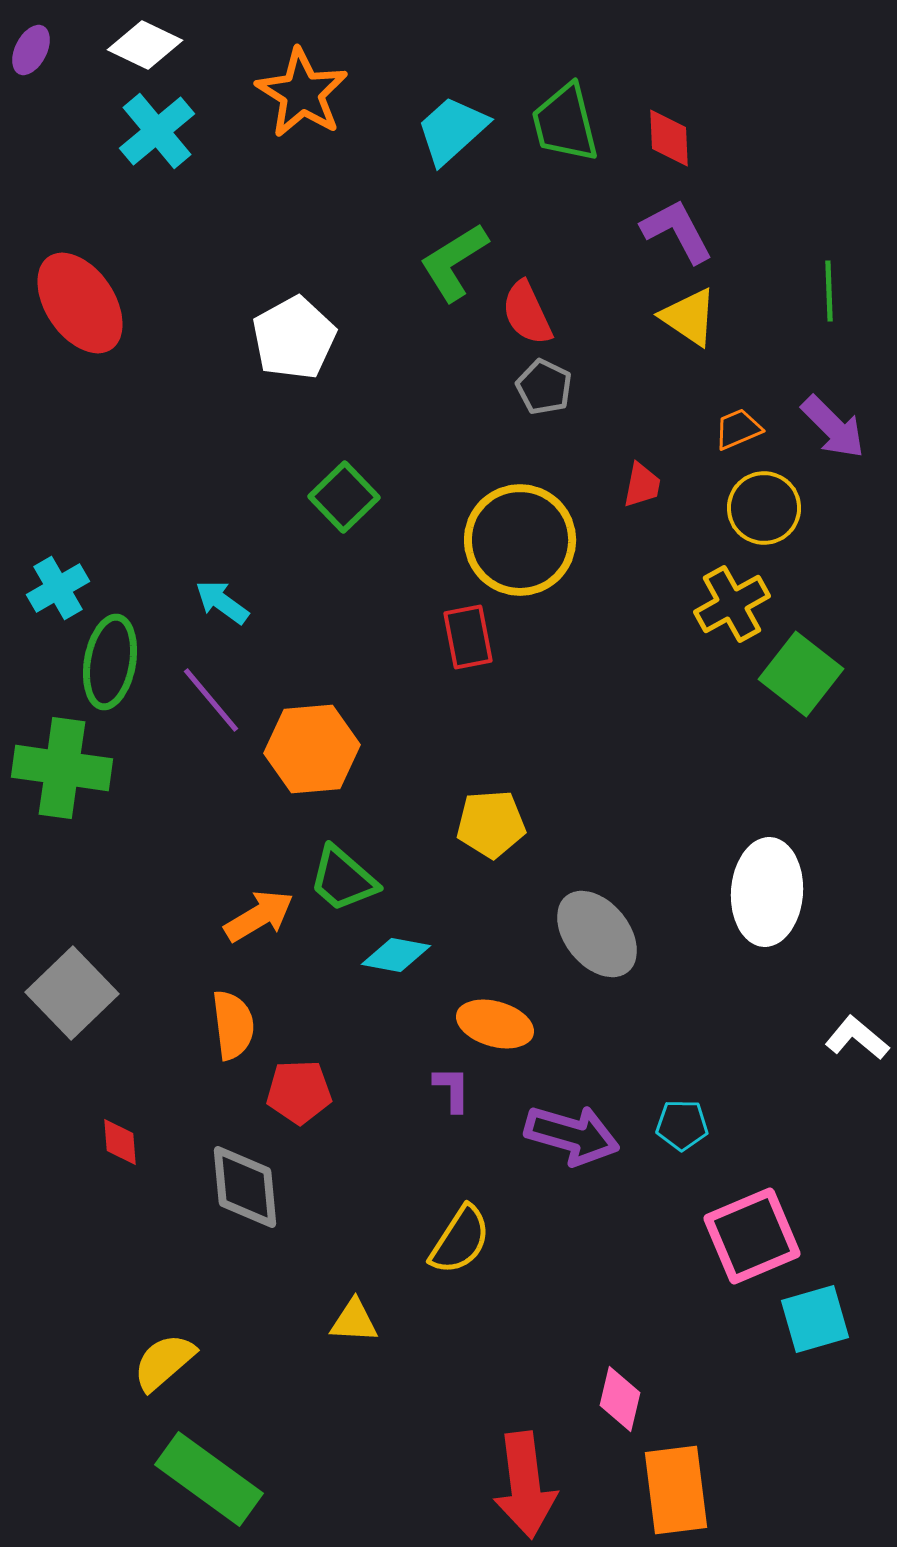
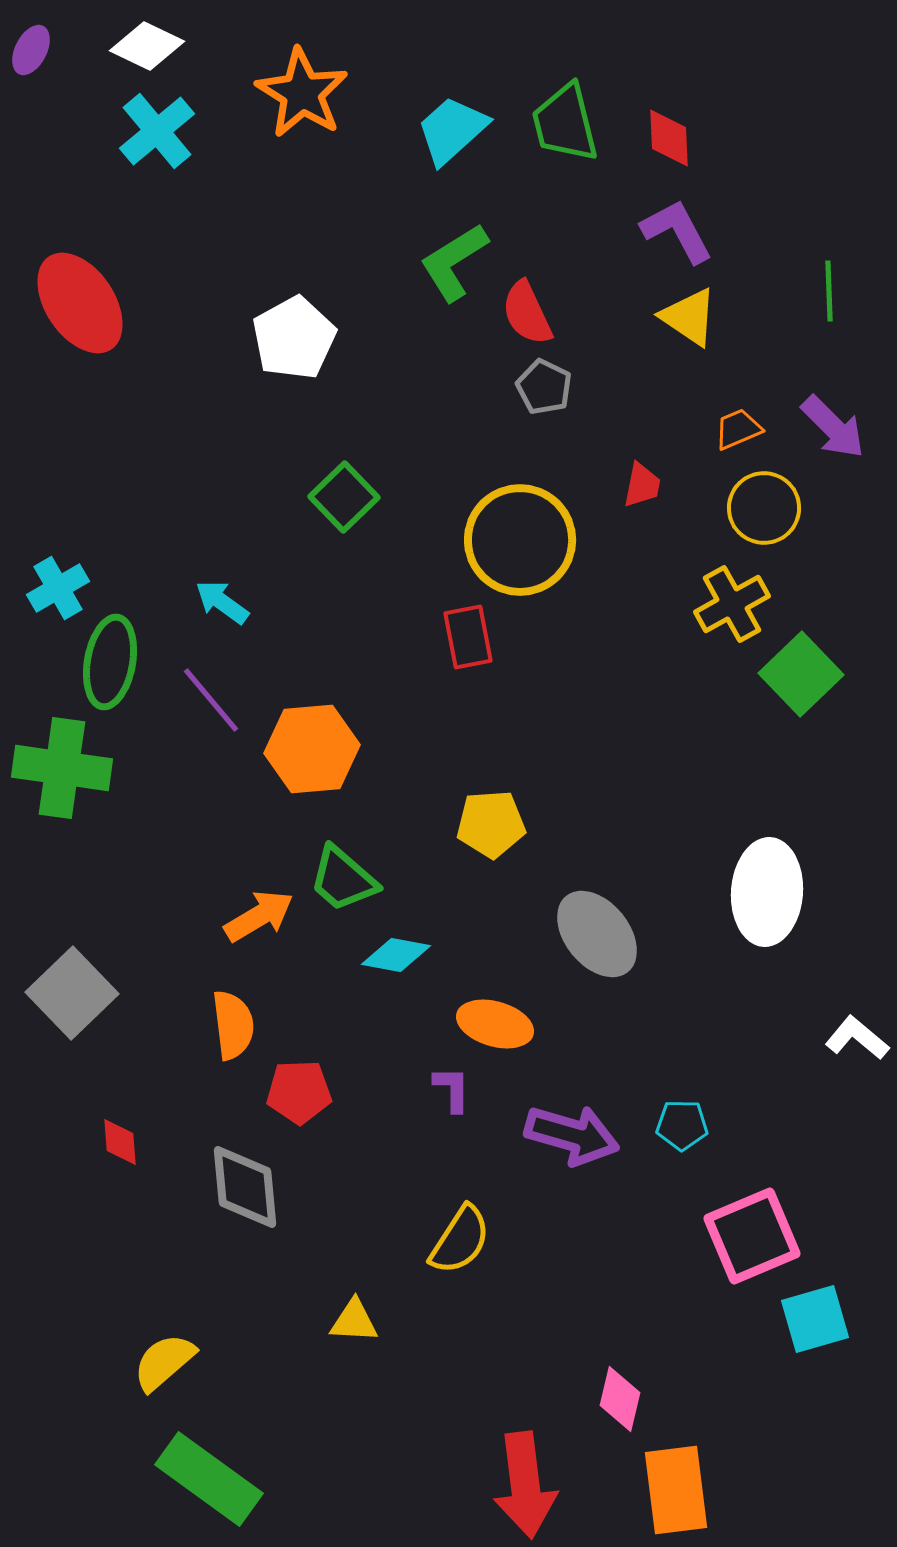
white diamond at (145, 45): moved 2 px right, 1 px down
green square at (801, 674): rotated 8 degrees clockwise
